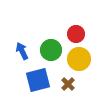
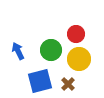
blue arrow: moved 4 px left
blue square: moved 2 px right, 1 px down
